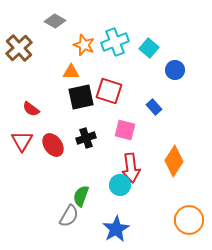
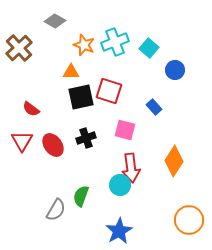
gray semicircle: moved 13 px left, 6 px up
blue star: moved 3 px right, 2 px down
